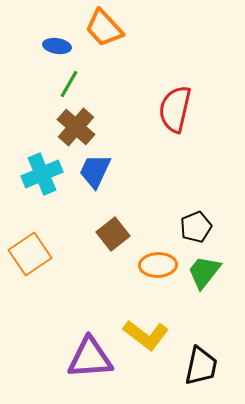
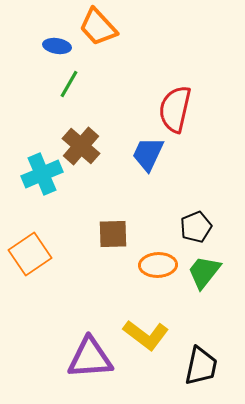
orange trapezoid: moved 6 px left, 1 px up
brown cross: moved 5 px right, 19 px down
blue trapezoid: moved 53 px right, 17 px up
brown square: rotated 36 degrees clockwise
